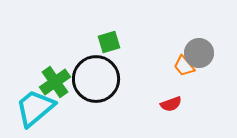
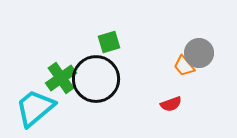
green cross: moved 6 px right, 4 px up
